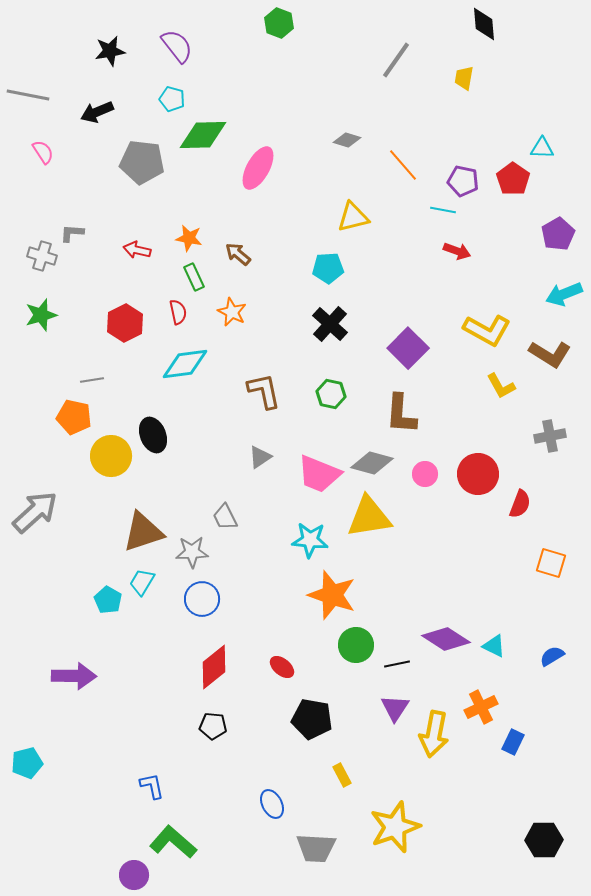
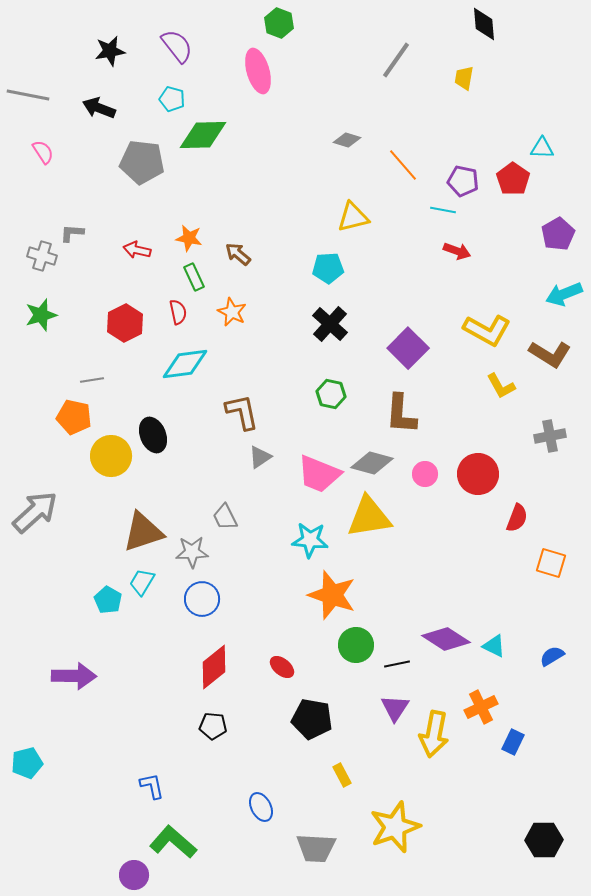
black arrow at (97, 112): moved 2 px right, 4 px up; rotated 44 degrees clockwise
pink ellipse at (258, 168): moved 97 px up; rotated 45 degrees counterclockwise
brown L-shape at (264, 391): moved 22 px left, 21 px down
red semicircle at (520, 504): moved 3 px left, 14 px down
blue ellipse at (272, 804): moved 11 px left, 3 px down
